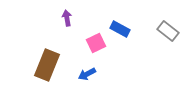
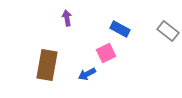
pink square: moved 10 px right, 10 px down
brown rectangle: rotated 12 degrees counterclockwise
